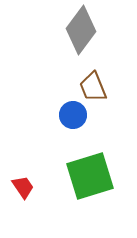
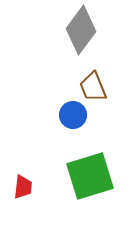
red trapezoid: rotated 40 degrees clockwise
